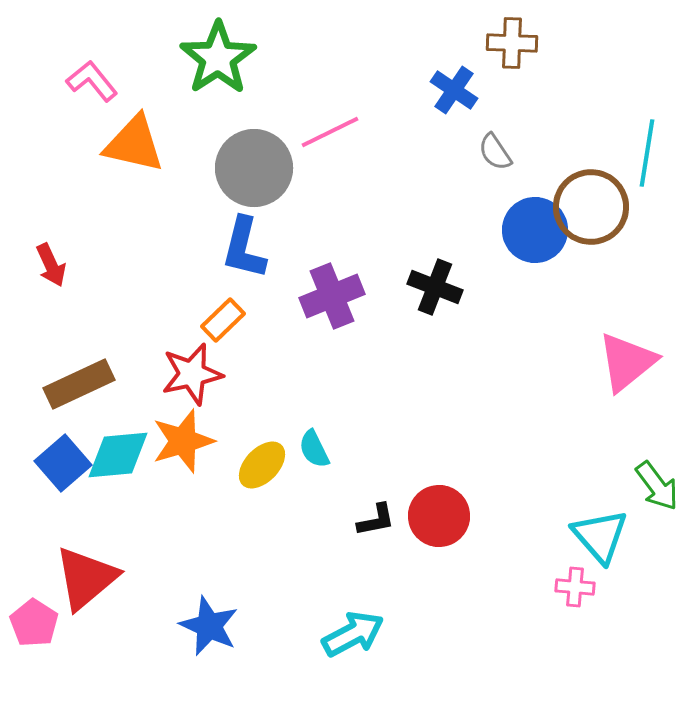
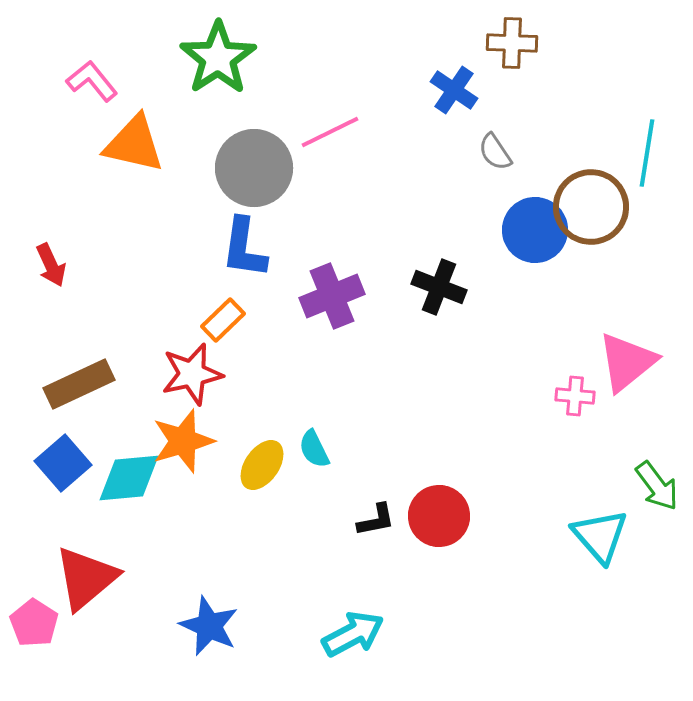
blue L-shape: rotated 6 degrees counterclockwise
black cross: moved 4 px right
cyan diamond: moved 11 px right, 23 px down
yellow ellipse: rotated 9 degrees counterclockwise
pink cross: moved 191 px up
